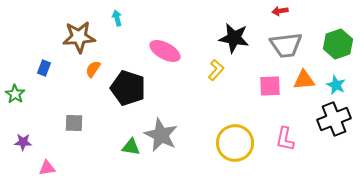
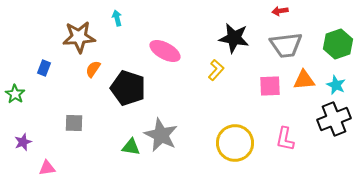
purple star: rotated 24 degrees counterclockwise
